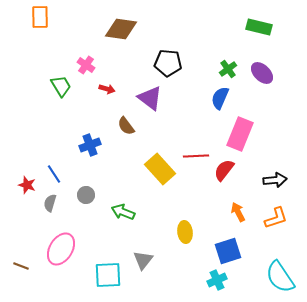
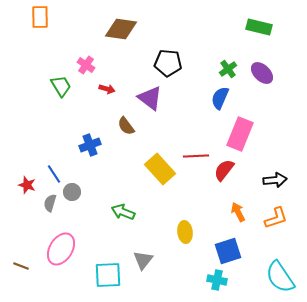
gray circle: moved 14 px left, 3 px up
cyan cross: rotated 36 degrees clockwise
